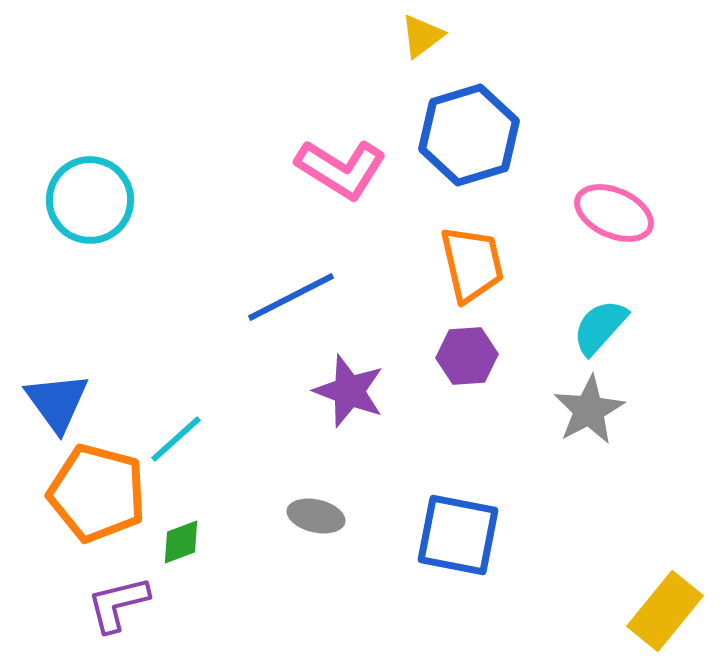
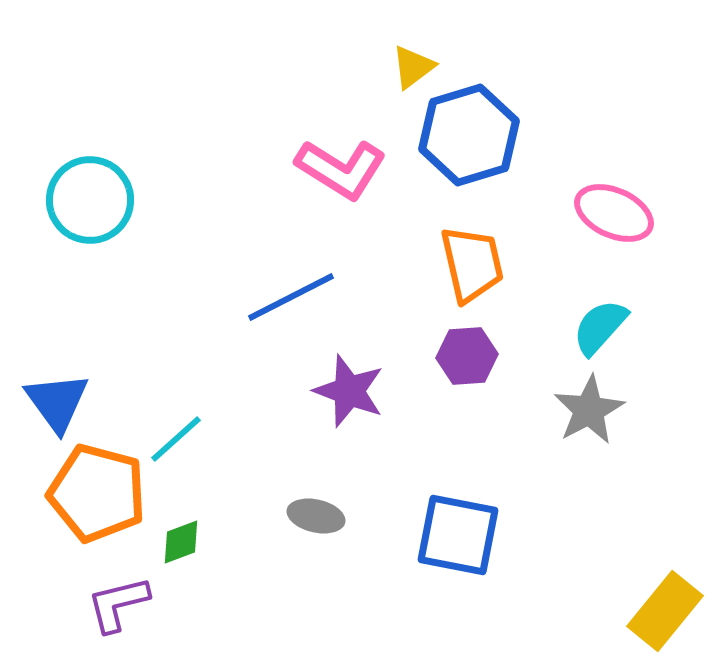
yellow triangle: moved 9 px left, 31 px down
